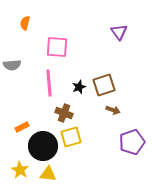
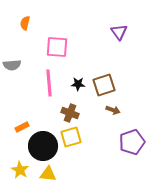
black star: moved 1 px left, 3 px up; rotated 24 degrees clockwise
brown cross: moved 6 px right
